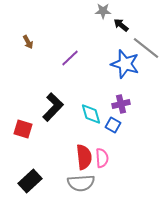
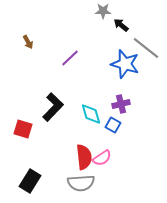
pink semicircle: rotated 60 degrees clockwise
black rectangle: rotated 15 degrees counterclockwise
